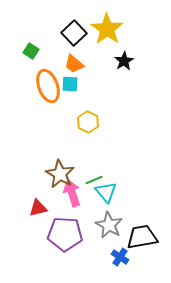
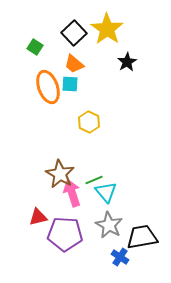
green square: moved 4 px right, 4 px up
black star: moved 3 px right, 1 px down
orange ellipse: moved 1 px down
yellow hexagon: moved 1 px right
red triangle: moved 9 px down
